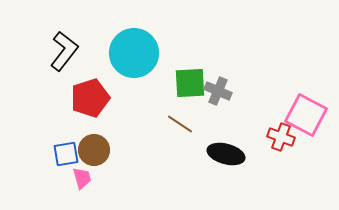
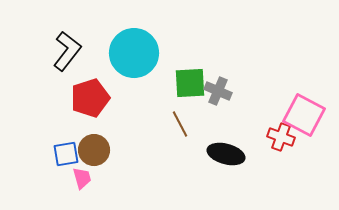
black L-shape: moved 3 px right
pink square: moved 2 px left
brown line: rotated 28 degrees clockwise
